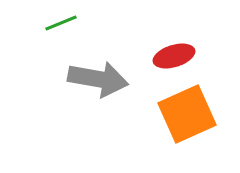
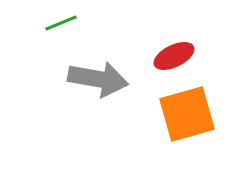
red ellipse: rotated 9 degrees counterclockwise
orange square: rotated 8 degrees clockwise
